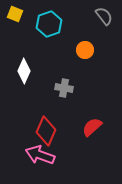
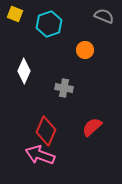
gray semicircle: rotated 30 degrees counterclockwise
